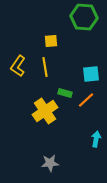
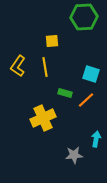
green hexagon: rotated 8 degrees counterclockwise
yellow square: moved 1 px right
cyan square: rotated 24 degrees clockwise
yellow cross: moved 2 px left, 7 px down; rotated 10 degrees clockwise
gray star: moved 24 px right, 8 px up
